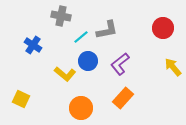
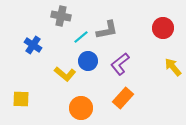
yellow square: rotated 24 degrees counterclockwise
